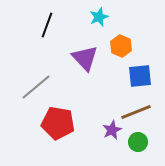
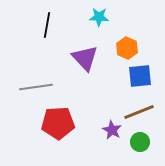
cyan star: rotated 24 degrees clockwise
black line: rotated 10 degrees counterclockwise
orange hexagon: moved 6 px right, 2 px down
gray line: rotated 32 degrees clockwise
brown line: moved 3 px right
red pentagon: rotated 12 degrees counterclockwise
purple star: rotated 18 degrees counterclockwise
green circle: moved 2 px right
